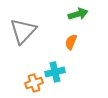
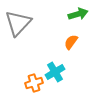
gray triangle: moved 5 px left, 8 px up
orange semicircle: rotated 14 degrees clockwise
cyan cross: rotated 18 degrees counterclockwise
